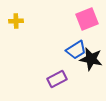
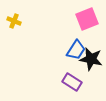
yellow cross: moved 2 px left; rotated 24 degrees clockwise
blue trapezoid: rotated 25 degrees counterclockwise
purple rectangle: moved 15 px right, 3 px down; rotated 60 degrees clockwise
